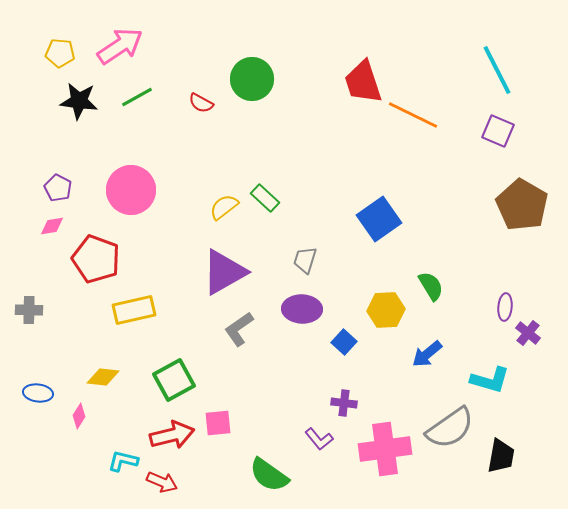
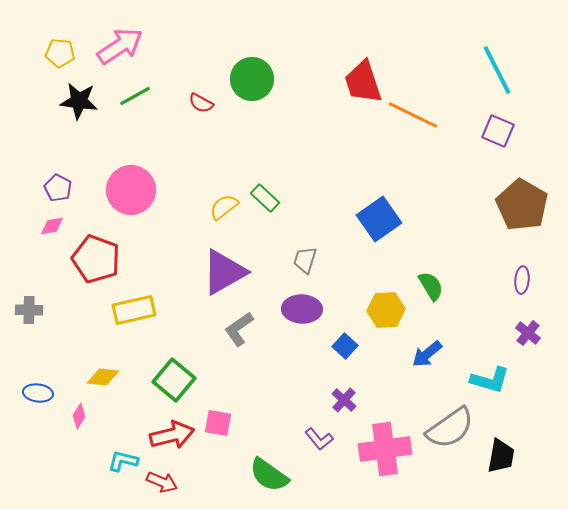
green line at (137, 97): moved 2 px left, 1 px up
purple ellipse at (505, 307): moved 17 px right, 27 px up
blue square at (344, 342): moved 1 px right, 4 px down
green square at (174, 380): rotated 21 degrees counterclockwise
purple cross at (344, 403): moved 3 px up; rotated 35 degrees clockwise
pink square at (218, 423): rotated 16 degrees clockwise
